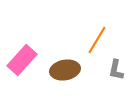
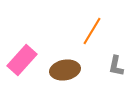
orange line: moved 5 px left, 9 px up
gray L-shape: moved 4 px up
